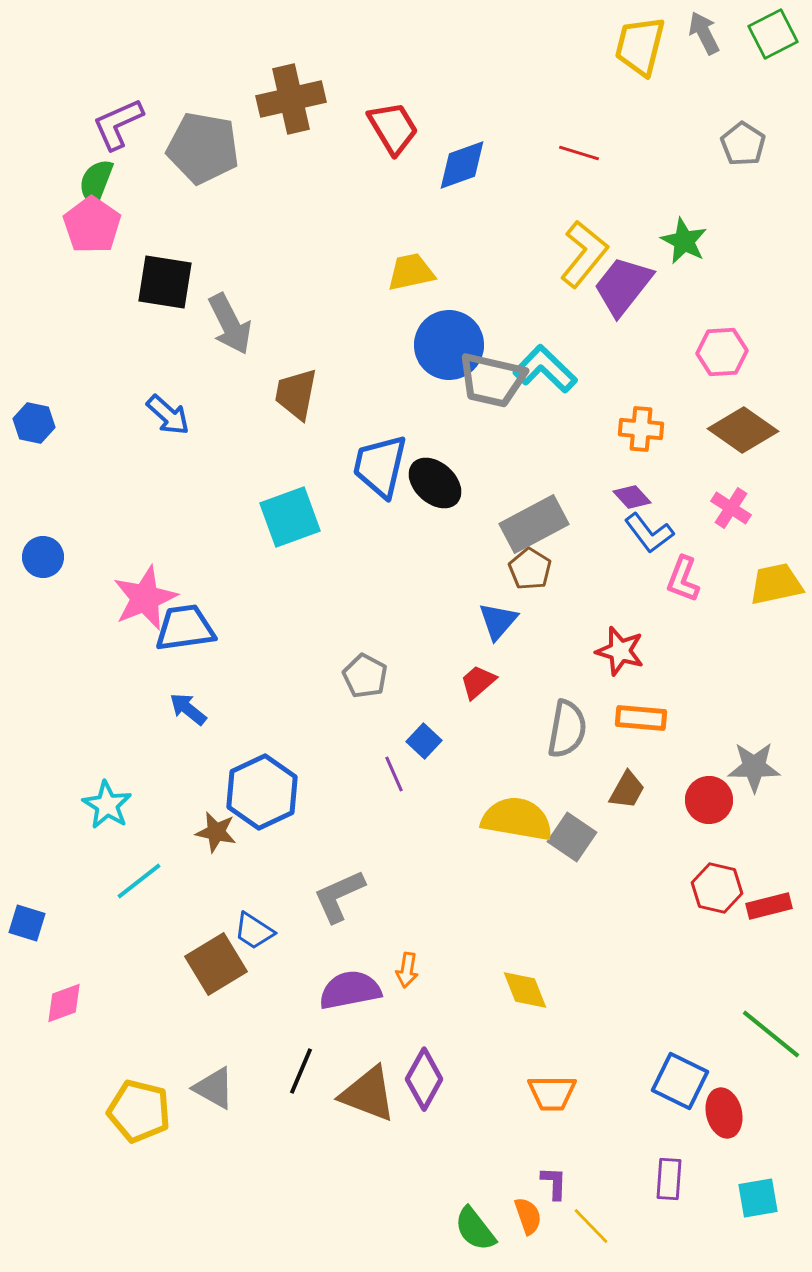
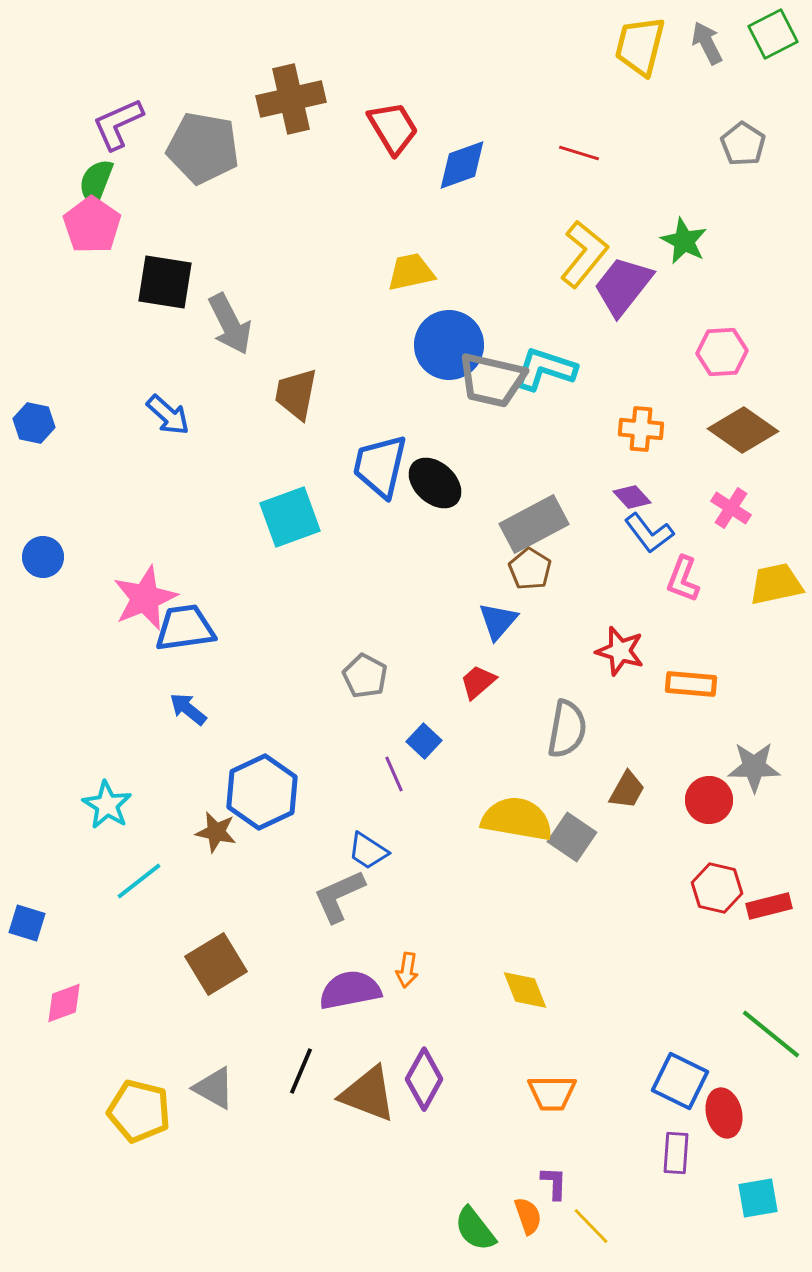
gray arrow at (704, 33): moved 3 px right, 10 px down
cyan L-shape at (545, 369): rotated 26 degrees counterclockwise
orange rectangle at (641, 718): moved 50 px right, 34 px up
blue trapezoid at (254, 931): moved 114 px right, 80 px up
purple rectangle at (669, 1179): moved 7 px right, 26 px up
